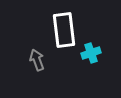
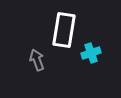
white rectangle: rotated 16 degrees clockwise
